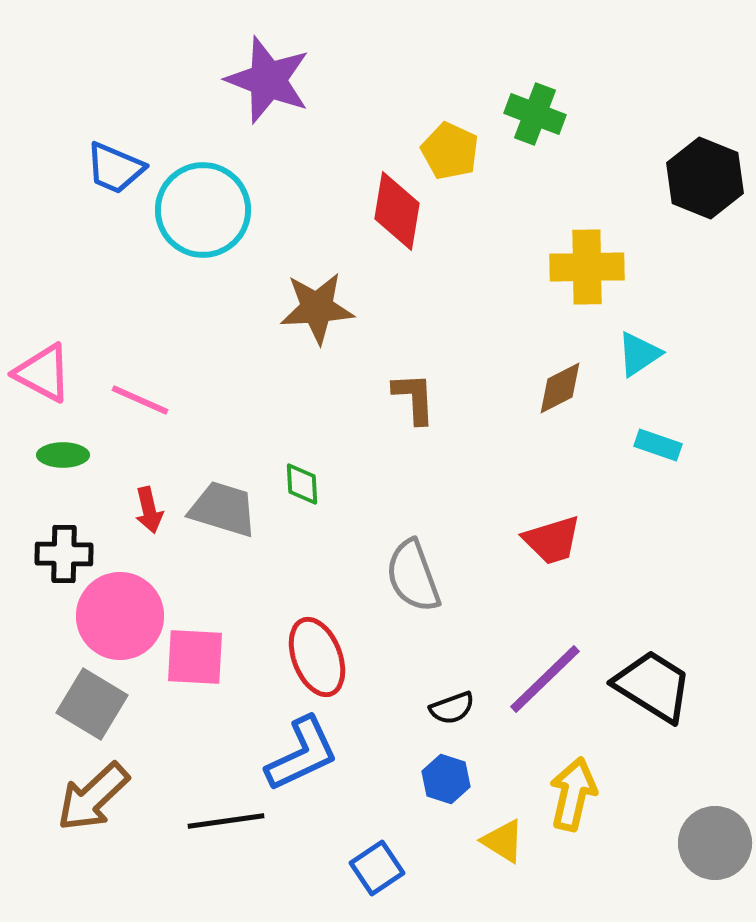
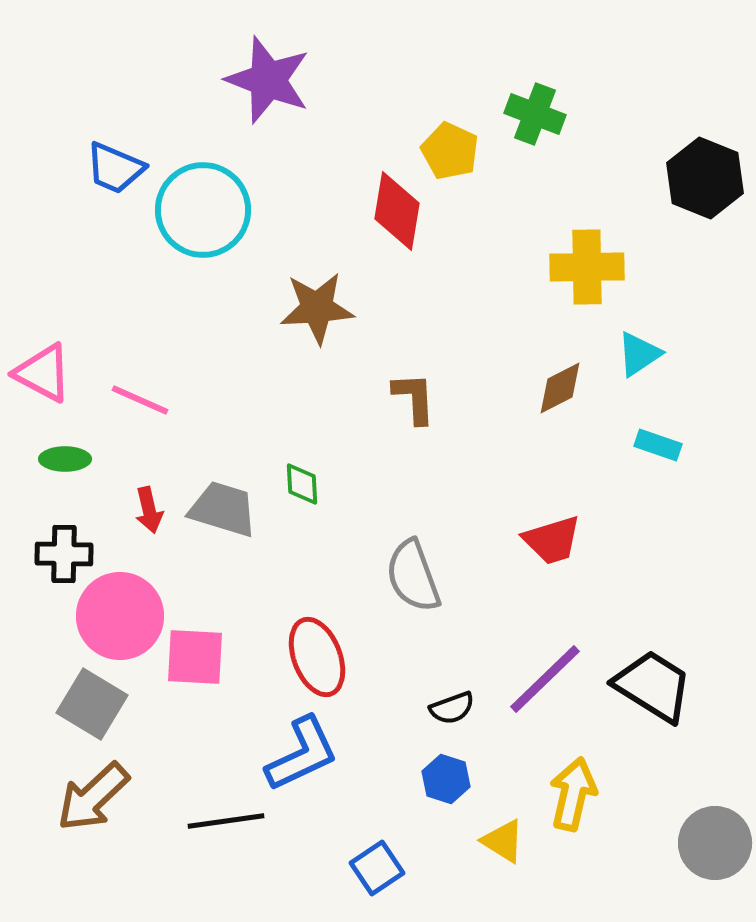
green ellipse: moved 2 px right, 4 px down
